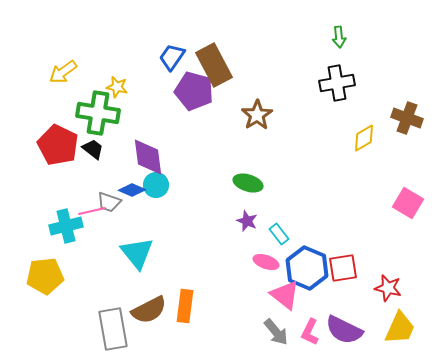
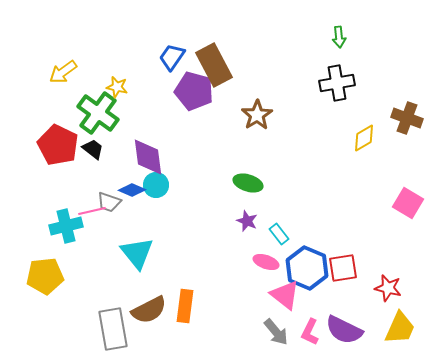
green cross: rotated 27 degrees clockwise
